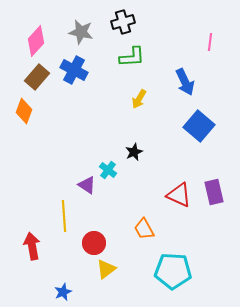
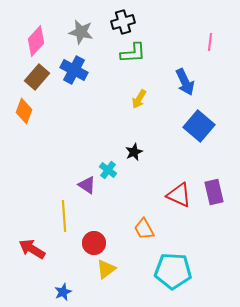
green L-shape: moved 1 px right, 4 px up
red arrow: moved 3 px down; rotated 48 degrees counterclockwise
